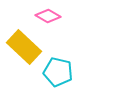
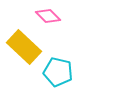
pink diamond: rotated 15 degrees clockwise
